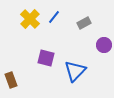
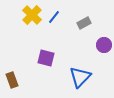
yellow cross: moved 2 px right, 4 px up
blue triangle: moved 5 px right, 6 px down
brown rectangle: moved 1 px right
